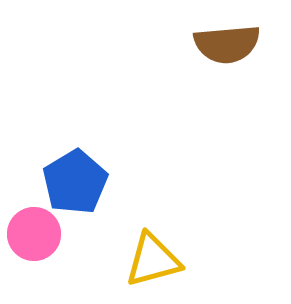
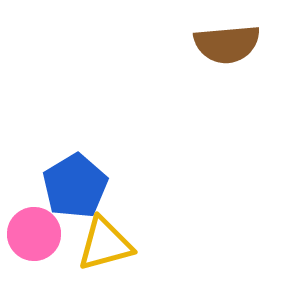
blue pentagon: moved 4 px down
yellow triangle: moved 48 px left, 16 px up
